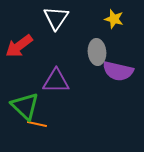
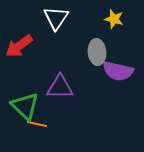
purple triangle: moved 4 px right, 6 px down
